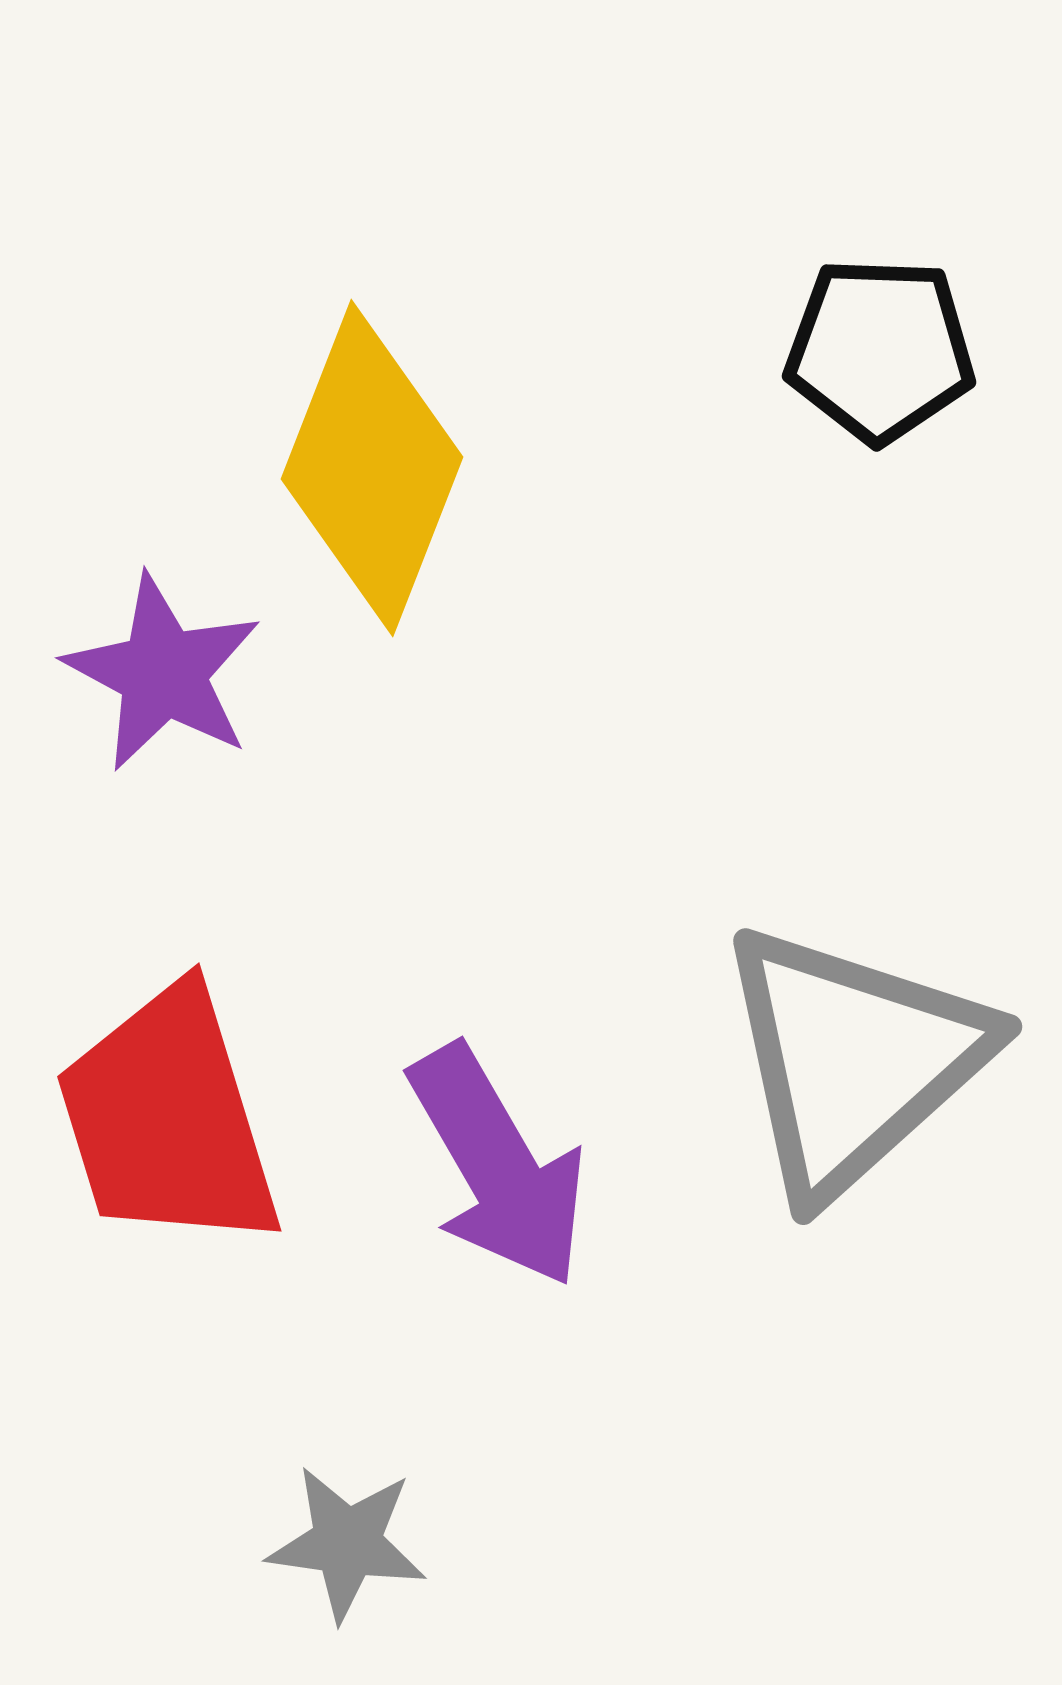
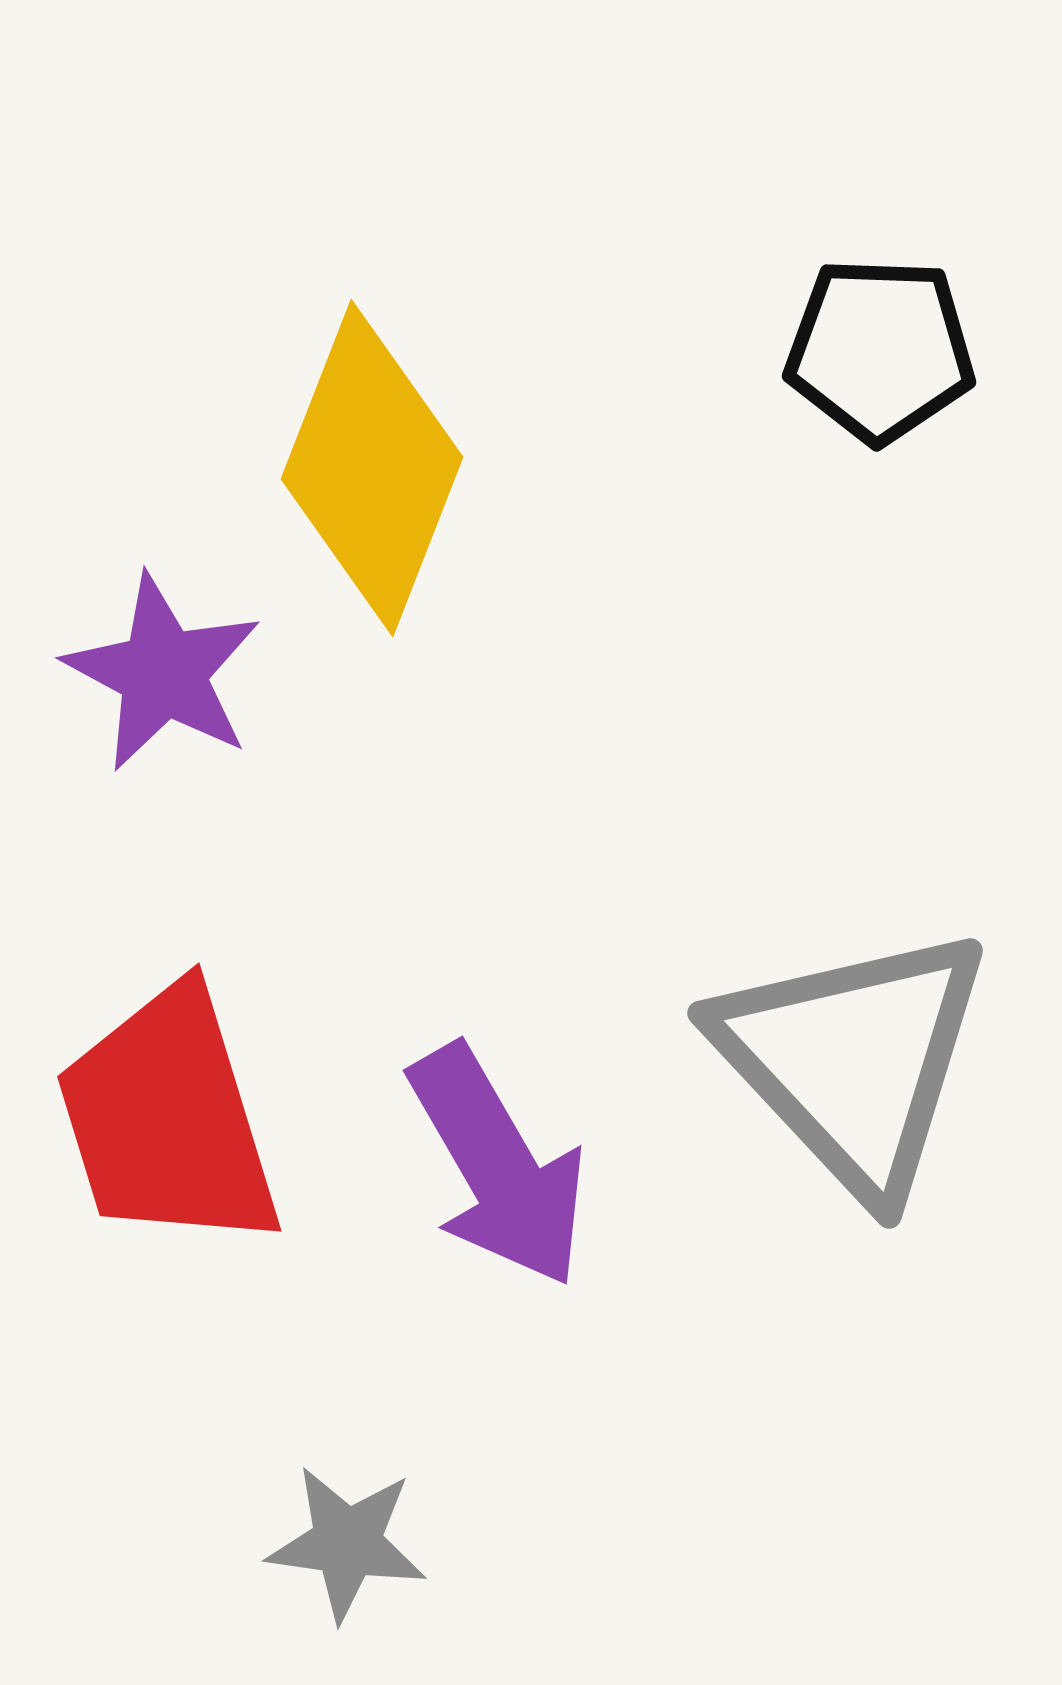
gray triangle: rotated 31 degrees counterclockwise
